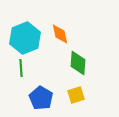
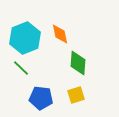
green line: rotated 42 degrees counterclockwise
blue pentagon: rotated 25 degrees counterclockwise
